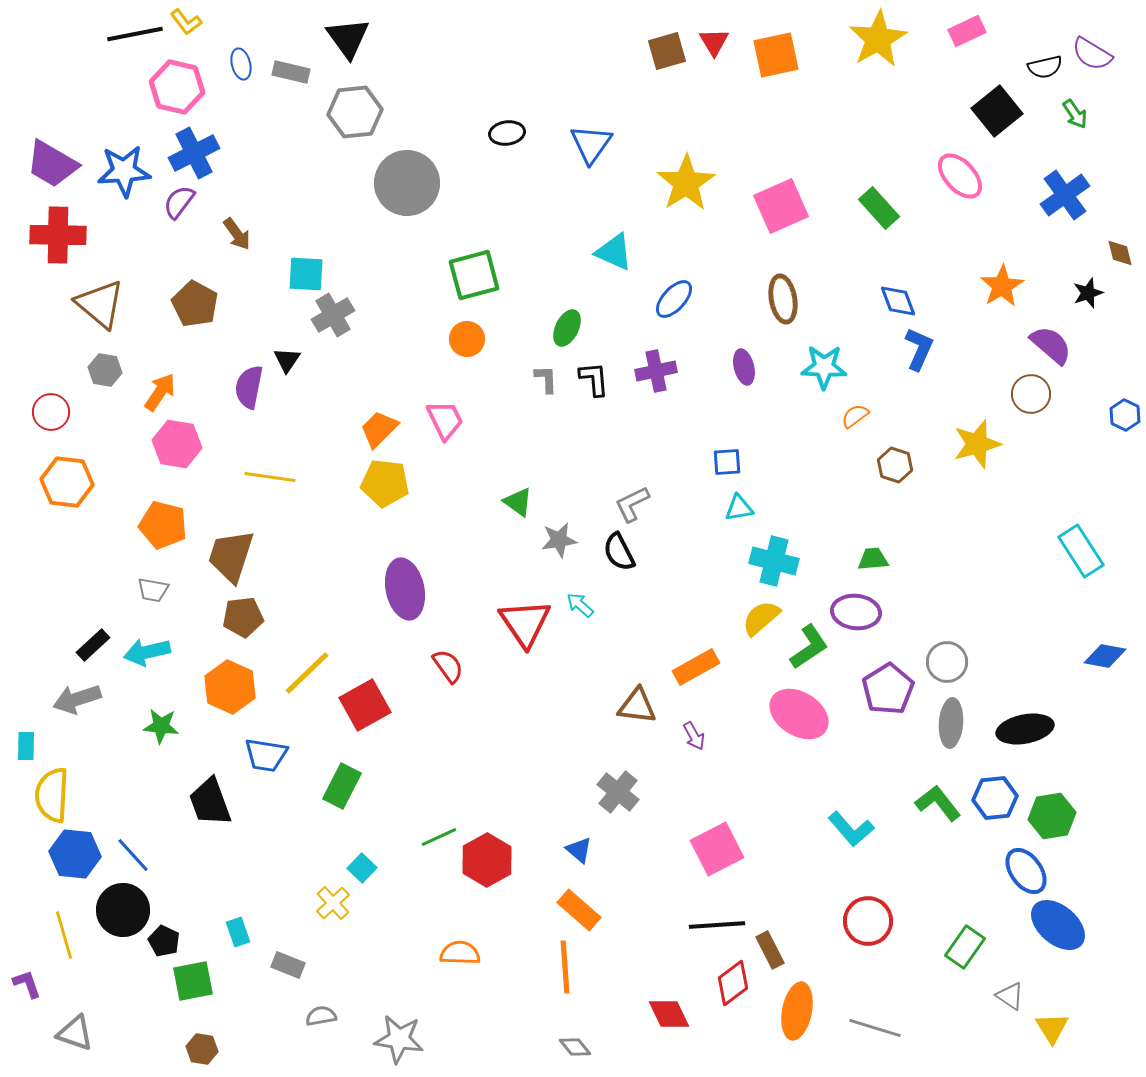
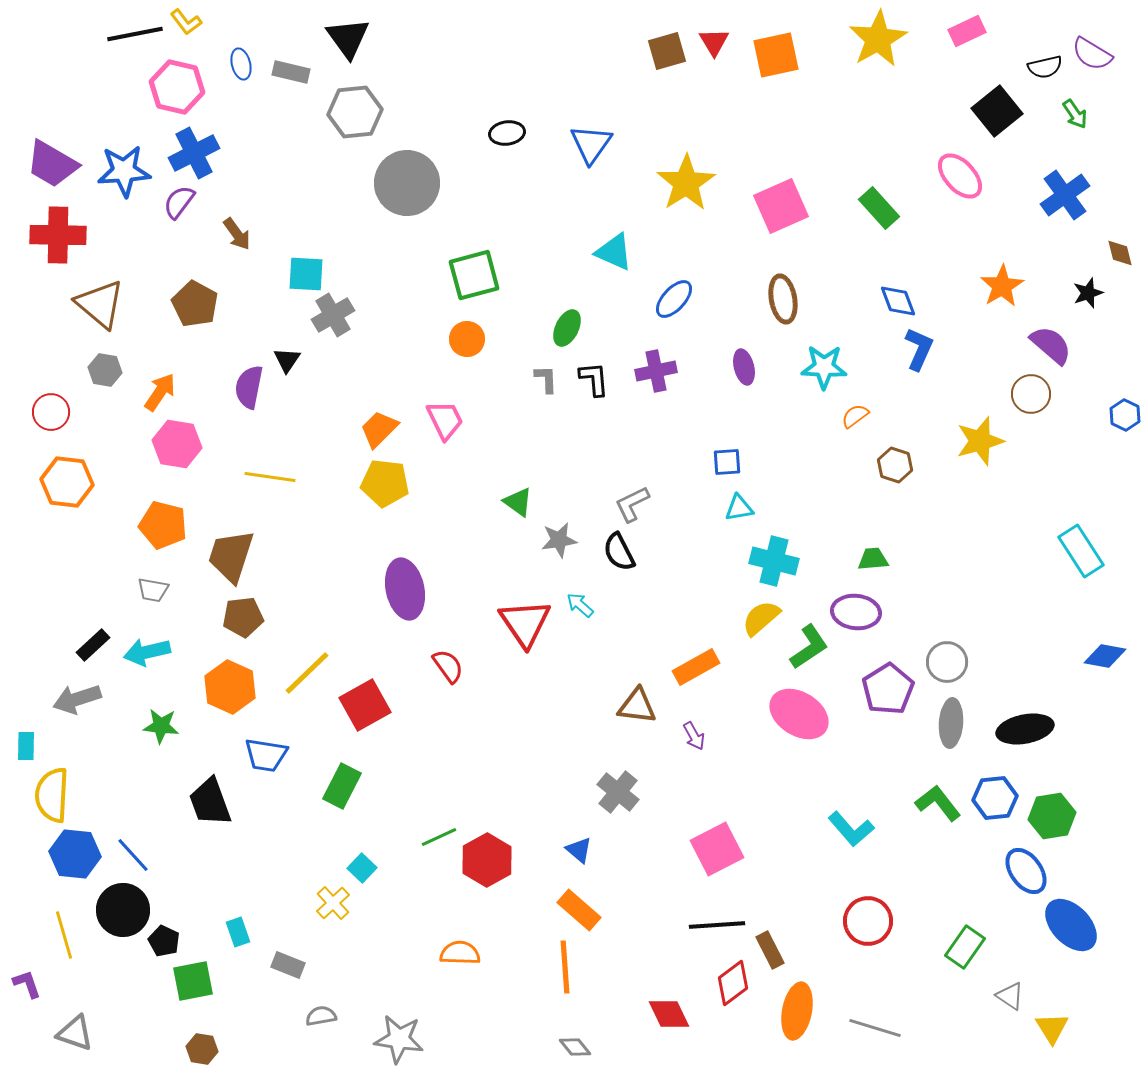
yellow star at (977, 444): moved 3 px right, 3 px up
blue ellipse at (1058, 925): moved 13 px right; rotated 6 degrees clockwise
